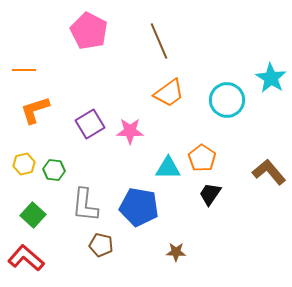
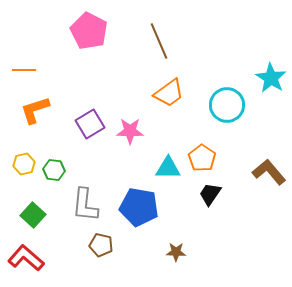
cyan circle: moved 5 px down
